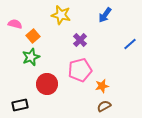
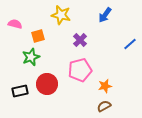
orange square: moved 5 px right; rotated 24 degrees clockwise
orange star: moved 3 px right
black rectangle: moved 14 px up
